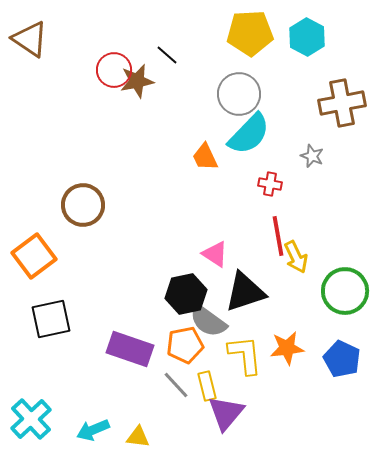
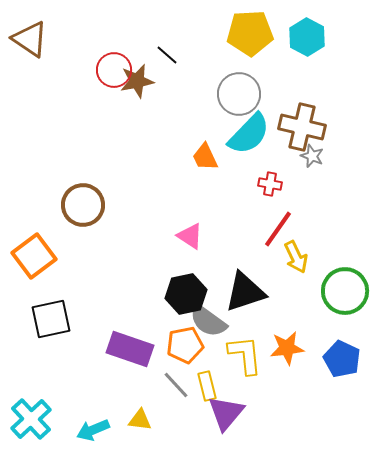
brown cross: moved 40 px left, 24 px down; rotated 24 degrees clockwise
red line: moved 7 px up; rotated 45 degrees clockwise
pink triangle: moved 25 px left, 18 px up
yellow triangle: moved 2 px right, 17 px up
